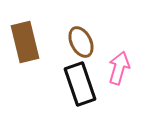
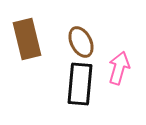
brown rectangle: moved 2 px right, 3 px up
black rectangle: rotated 24 degrees clockwise
